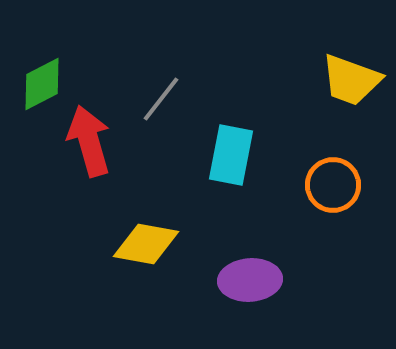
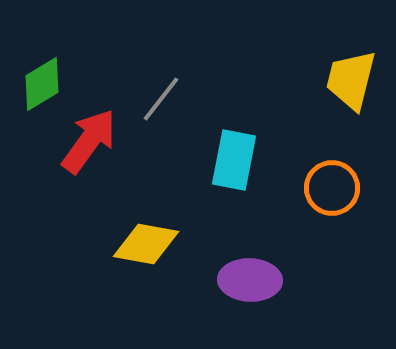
yellow trapezoid: rotated 84 degrees clockwise
green diamond: rotated 4 degrees counterclockwise
red arrow: rotated 52 degrees clockwise
cyan rectangle: moved 3 px right, 5 px down
orange circle: moved 1 px left, 3 px down
purple ellipse: rotated 6 degrees clockwise
